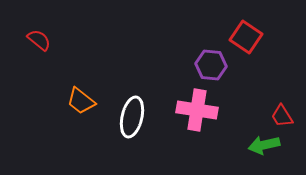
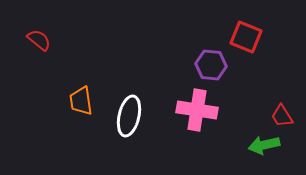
red square: rotated 12 degrees counterclockwise
orange trapezoid: rotated 44 degrees clockwise
white ellipse: moved 3 px left, 1 px up
